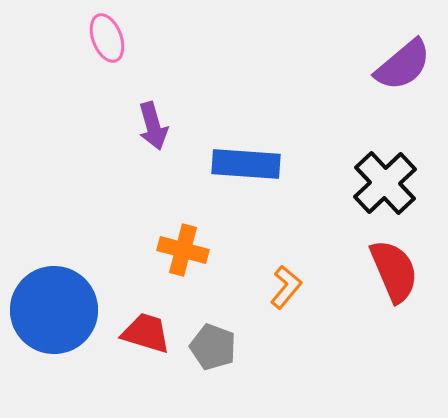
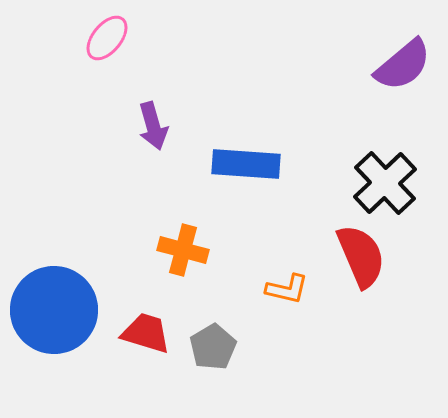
pink ellipse: rotated 60 degrees clockwise
red semicircle: moved 33 px left, 15 px up
orange L-shape: moved 1 px right, 2 px down; rotated 63 degrees clockwise
gray pentagon: rotated 21 degrees clockwise
